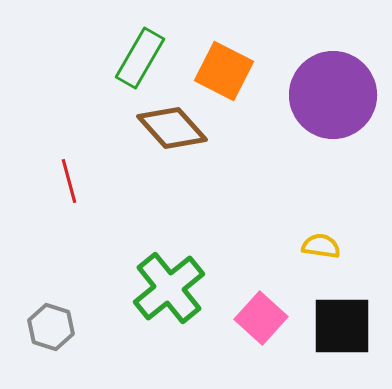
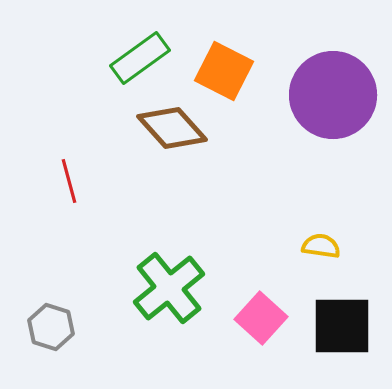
green rectangle: rotated 24 degrees clockwise
